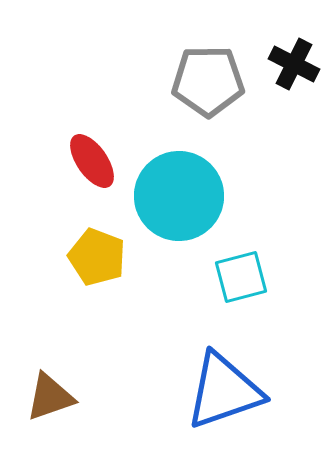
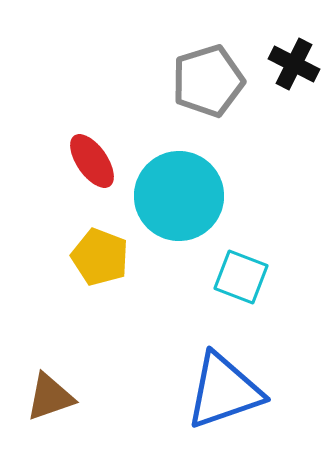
gray pentagon: rotated 16 degrees counterclockwise
yellow pentagon: moved 3 px right
cyan square: rotated 36 degrees clockwise
